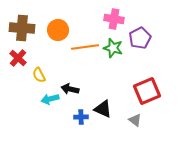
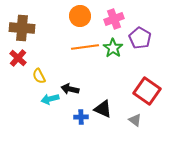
pink cross: rotated 30 degrees counterclockwise
orange circle: moved 22 px right, 14 px up
purple pentagon: rotated 15 degrees counterclockwise
green star: rotated 18 degrees clockwise
yellow semicircle: moved 1 px down
red square: rotated 32 degrees counterclockwise
